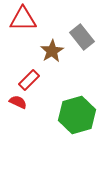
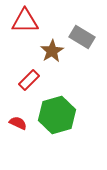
red triangle: moved 2 px right, 2 px down
gray rectangle: rotated 20 degrees counterclockwise
red semicircle: moved 21 px down
green hexagon: moved 20 px left
